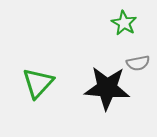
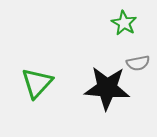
green triangle: moved 1 px left
